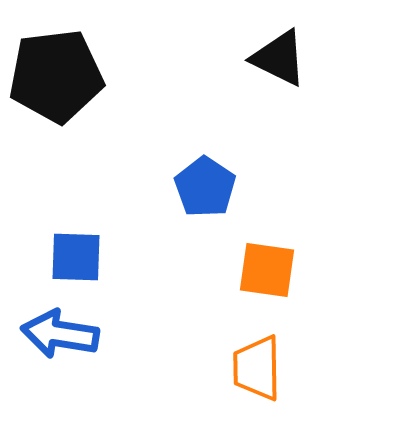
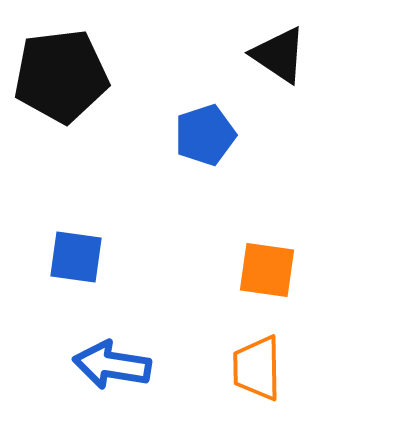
black triangle: moved 3 px up; rotated 8 degrees clockwise
black pentagon: moved 5 px right
blue pentagon: moved 52 px up; rotated 20 degrees clockwise
blue square: rotated 6 degrees clockwise
blue arrow: moved 52 px right, 31 px down
